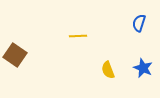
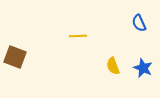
blue semicircle: rotated 42 degrees counterclockwise
brown square: moved 2 px down; rotated 15 degrees counterclockwise
yellow semicircle: moved 5 px right, 4 px up
